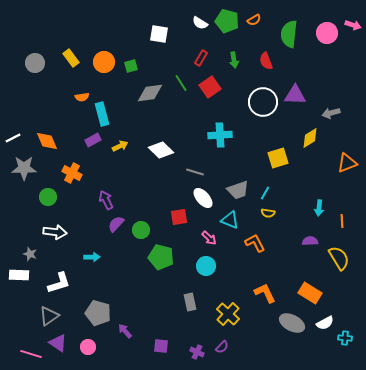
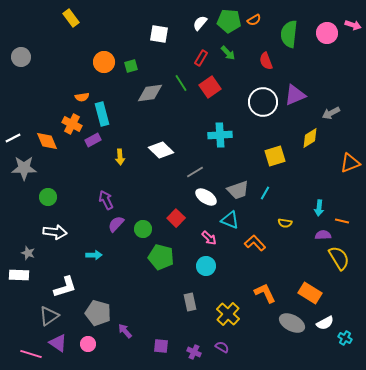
green pentagon at (227, 21): moved 2 px right; rotated 10 degrees counterclockwise
white semicircle at (200, 23): rotated 98 degrees clockwise
yellow rectangle at (71, 58): moved 40 px up
green arrow at (234, 60): moved 6 px left, 7 px up; rotated 35 degrees counterclockwise
gray circle at (35, 63): moved 14 px left, 6 px up
purple triangle at (295, 95): rotated 25 degrees counterclockwise
gray arrow at (331, 113): rotated 12 degrees counterclockwise
yellow arrow at (120, 146): moved 11 px down; rotated 112 degrees clockwise
yellow square at (278, 158): moved 3 px left, 2 px up
orange triangle at (347, 163): moved 3 px right
gray line at (195, 172): rotated 48 degrees counterclockwise
orange cross at (72, 173): moved 49 px up
white ellipse at (203, 198): moved 3 px right, 1 px up; rotated 15 degrees counterclockwise
yellow semicircle at (268, 213): moved 17 px right, 10 px down
red square at (179, 217): moved 3 px left, 1 px down; rotated 36 degrees counterclockwise
orange line at (342, 221): rotated 72 degrees counterclockwise
green circle at (141, 230): moved 2 px right, 1 px up
purple semicircle at (310, 241): moved 13 px right, 6 px up
orange L-shape at (255, 243): rotated 15 degrees counterclockwise
gray star at (30, 254): moved 2 px left, 1 px up
cyan arrow at (92, 257): moved 2 px right, 2 px up
white L-shape at (59, 283): moved 6 px right, 4 px down
cyan cross at (345, 338): rotated 24 degrees clockwise
pink circle at (88, 347): moved 3 px up
purple semicircle at (222, 347): rotated 104 degrees counterclockwise
purple cross at (197, 352): moved 3 px left
